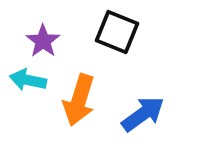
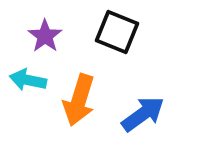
purple star: moved 2 px right, 5 px up
